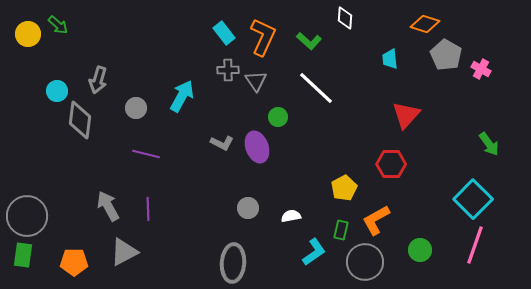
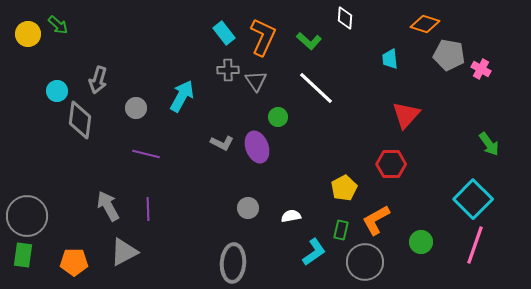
gray pentagon at (446, 55): moved 3 px right; rotated 20 degrees counterclockwise
green circle at (420, 250): moved 1 px right, 8 px up
